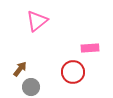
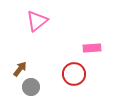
pink rectangle: moved 2 px right
red circle: moved 1 px right, 2 px down
